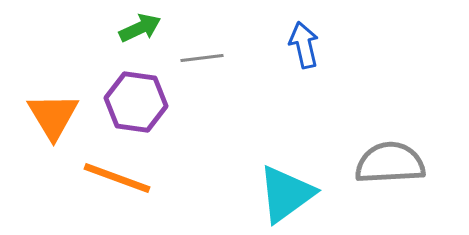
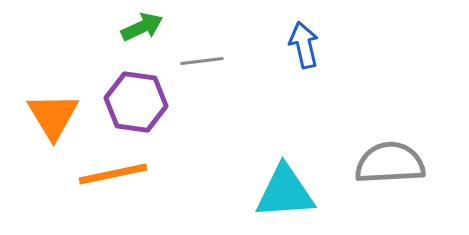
green arrow: moved 2 px right, 1 px up
gray line: moved 3 px down
orange line: moved 4 px left, 4 px up; rotated 32 degrees counterclockwise
cyan triangle: moved 1 px left, 2 px up; rotated 32 degrees clockwise
